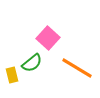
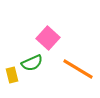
green semicircle: rotated 15 degrees clockwise
orange line: moved 1 px right, 1 px down
